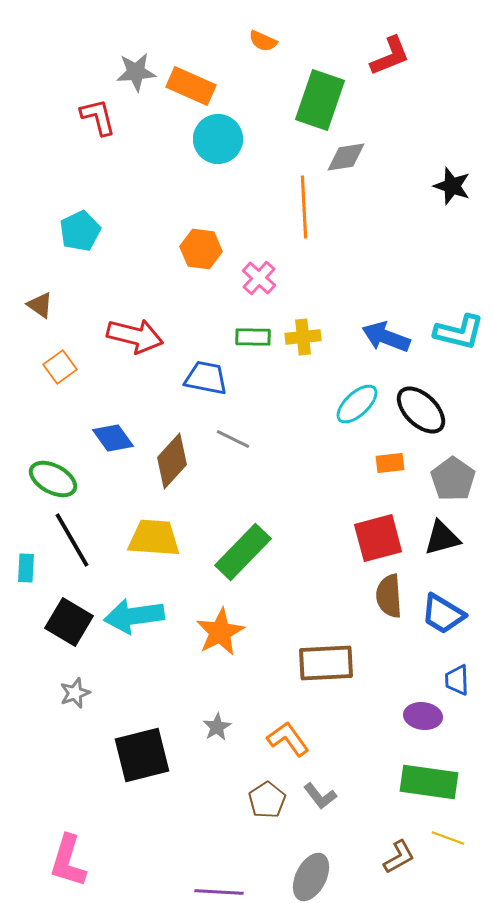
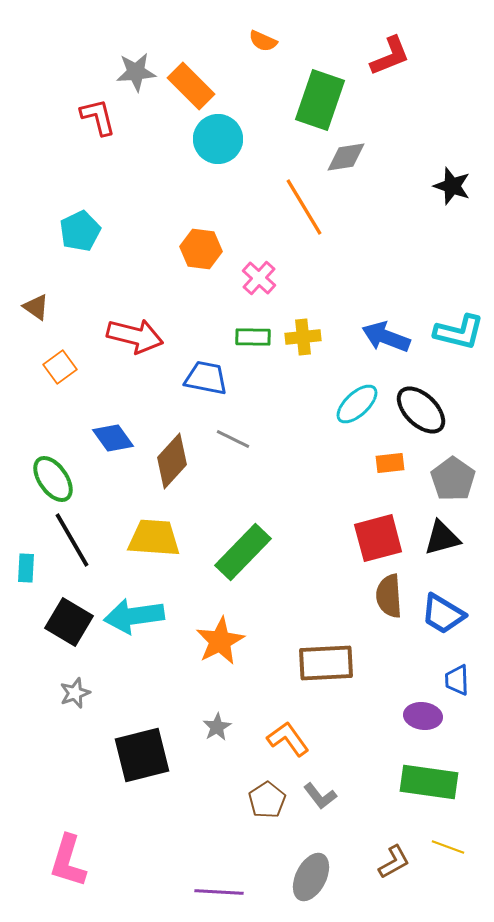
orange rectangle at (191, 86): rotated 21 degrees clockwise
orange line at (304, 207): rotated 28 degrees counterclockwise
brown triangle at (40, 305): moved 4 px left, 2 px down
green ellipse at (53, 479): rotated 27 degrees clockwise
orange star at (220, 632): moved 9 px down
yellow line at (448, 838): moved 9 px down
brown L-shape at (399, 857): moved 5 px left, 5 px down
